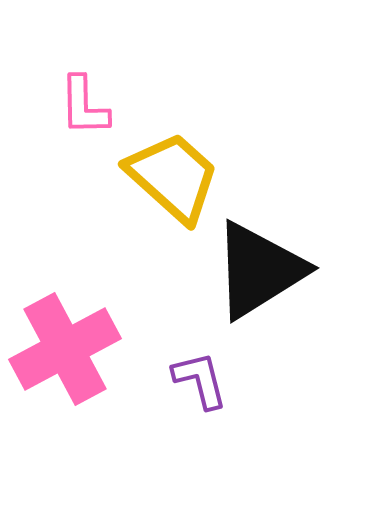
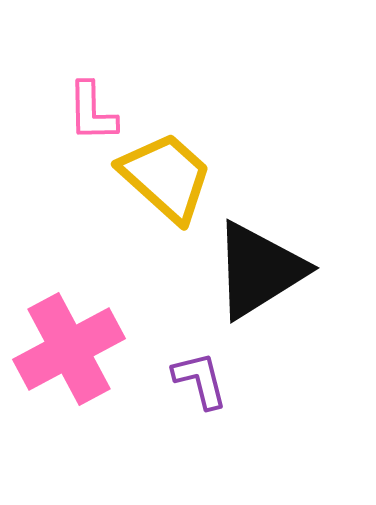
pink L-shape: moved 8 px right, 6 px down
yellow trapezoid: moved 7 px left
pink cross: moved 4 px right
